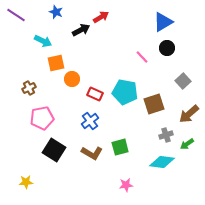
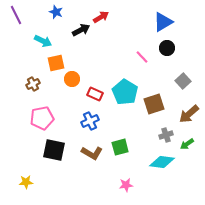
purple line: rotated 30 degrees clockwise
brown cross: moved 4 px right, 4 px up
cyan pentagon: rotated 20 degrees clockwise
blue cross: rotated 12 degrees clockwise
black square: rotated 20 degrees counterclockwise
